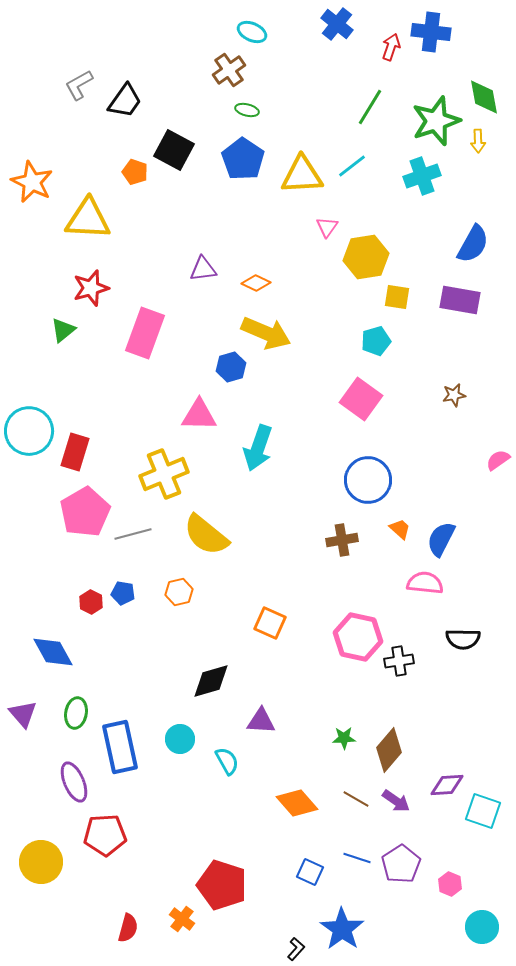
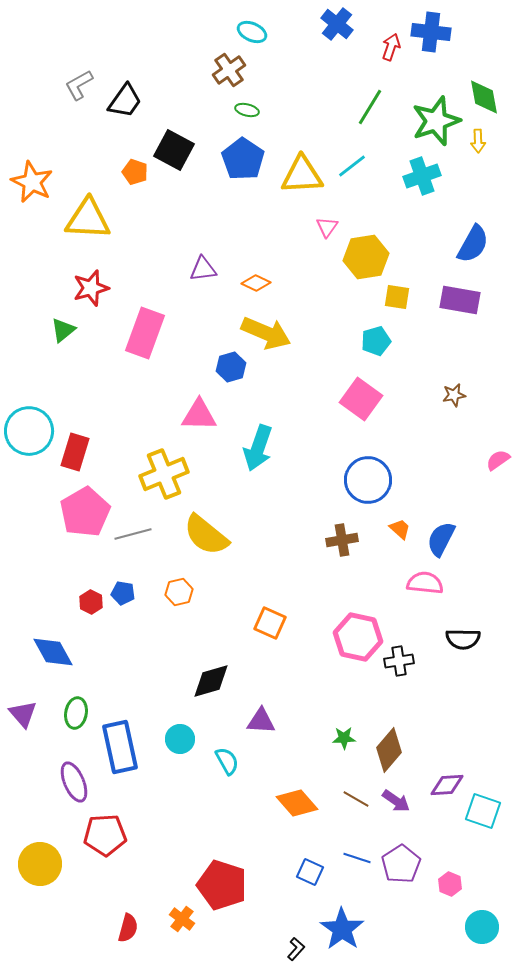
yellow circle at (41, 862): moved 1 px left, 2 px down
